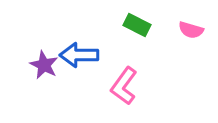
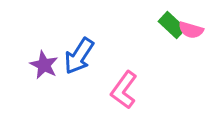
green rectangle: moved 35 px right; rotated 16 degrees clockwise
blue arrow: moved 1 px down; rotated 57 degrees counterclockwise
pink L-shape: moved 4 px down
